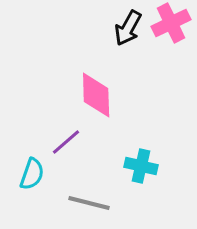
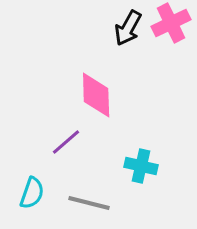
cyan semicircle: moved 19 px down
